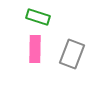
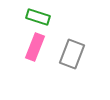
pink rectangle: moved 2 px up; rotated 20 degrees clockwise
